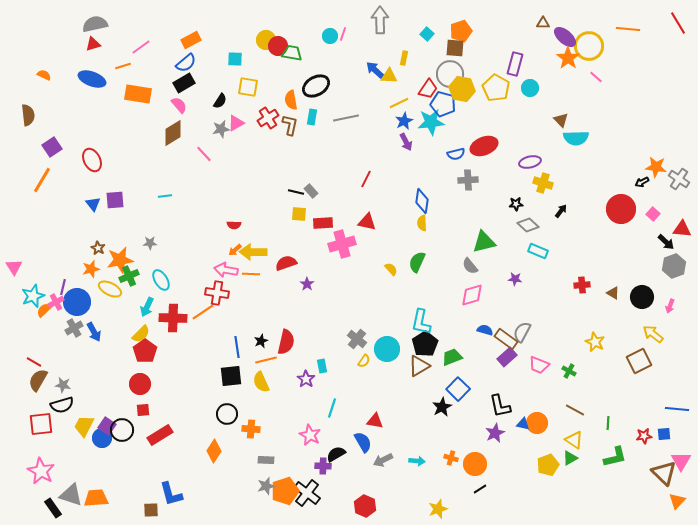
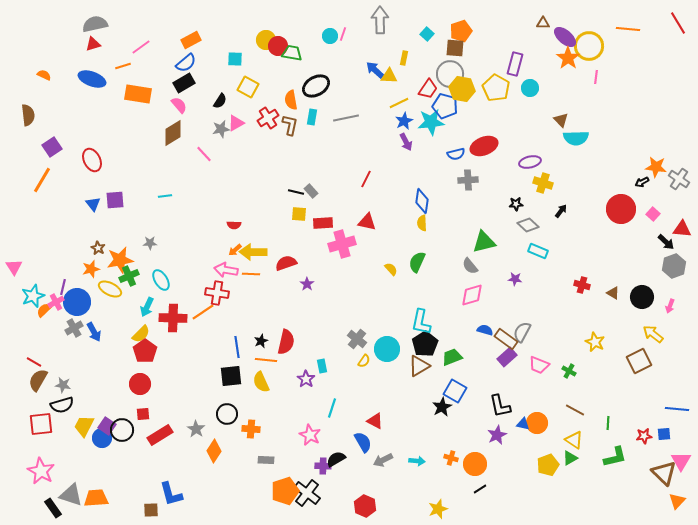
pink line at (596, 77): rotated 56 degrees clockwise
yellow square at (248, 87): rotated 20 degrees clockwise
blue pentagon at (443, 104): moved 2 px right, 2 px down
red cross at (582, 285): rotated 21 degrees clockwise
orange line at (266, 360): rotated 20 degrees clockwise
blue square at (458, 389): moved 3 px left, 2 px down; rotated 15 degrees counterclockwise
red square at (143, 410): moved 4 px down
red triangle at (375, 421): rotated 18 degrees clockwise
purple star at (495, 433): moved 2 px right, 2 px down
black semicircle at (336, 454): moved 5 px down
gray star at (266, 486): moved 70 px left, 57 px up; rotated 24 degrees counterclockwise
